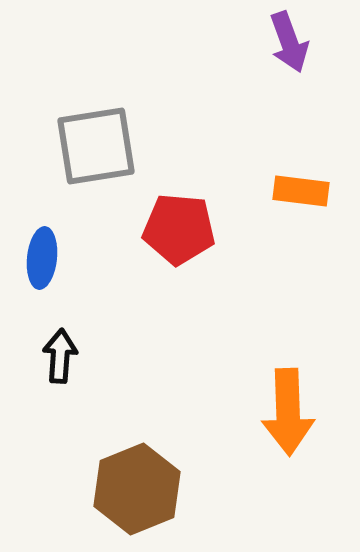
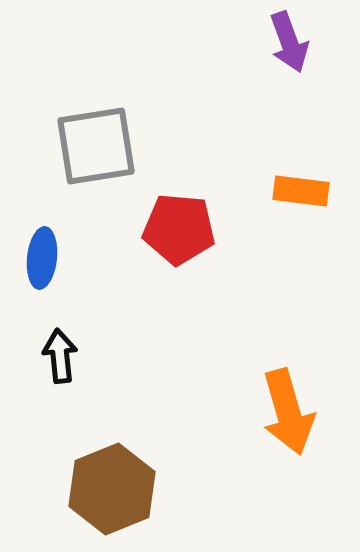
black arrow: rotated 10 degrees counterclockwise
orange arrow: rotated 14 degrees counterclockwise
brown hexagon: moved 25 px left
